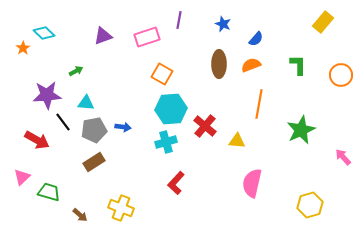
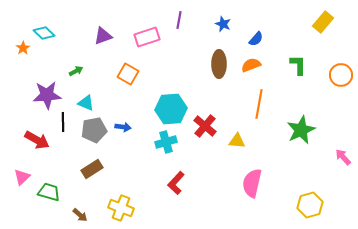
orange square: moved 34 px left
cyan triangle: rotated 18 degrees clockwise
black line: rotated 36 degrees clockwise
brown rectangle: moved 2 px left, 7 px down
